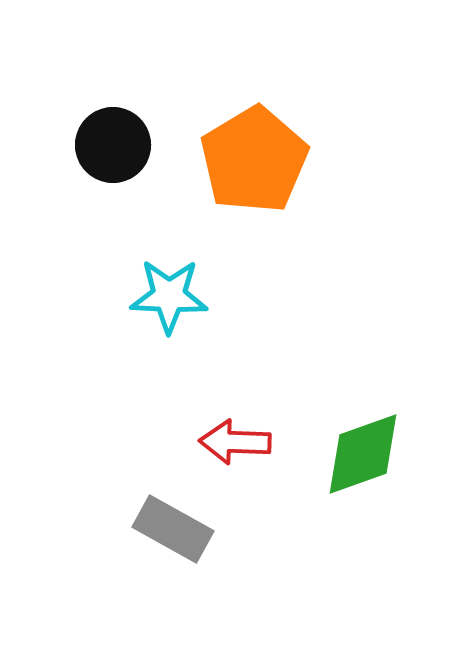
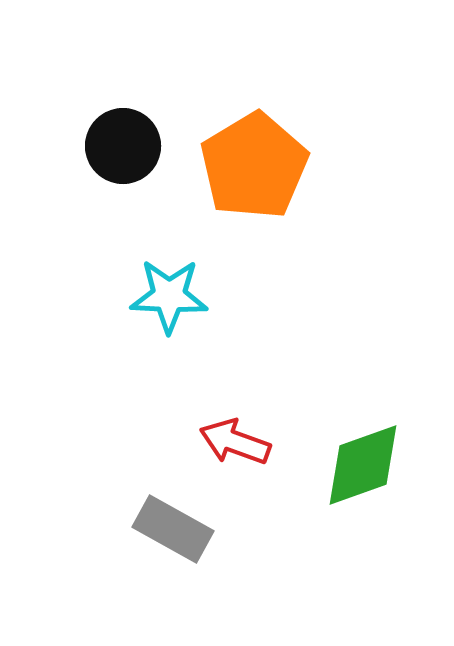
black circle: moved 10 px right, 1 px down
orange pentagon: moved 6 px down
red arrow: rotated 18 degrees clockwise
green diamond: moved 11 px down
